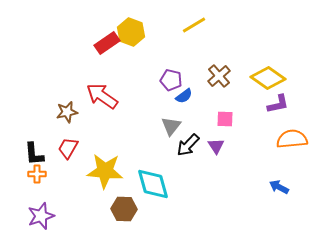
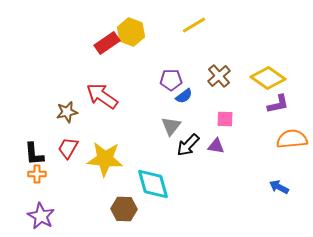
purple pentagon: rotated 15 degrees counterclockwise
purple triangle: rotated 48 degrees counterclockwise
yellow star: moved 12 px up
purple star: rotated 24 degrees counterclockwise
